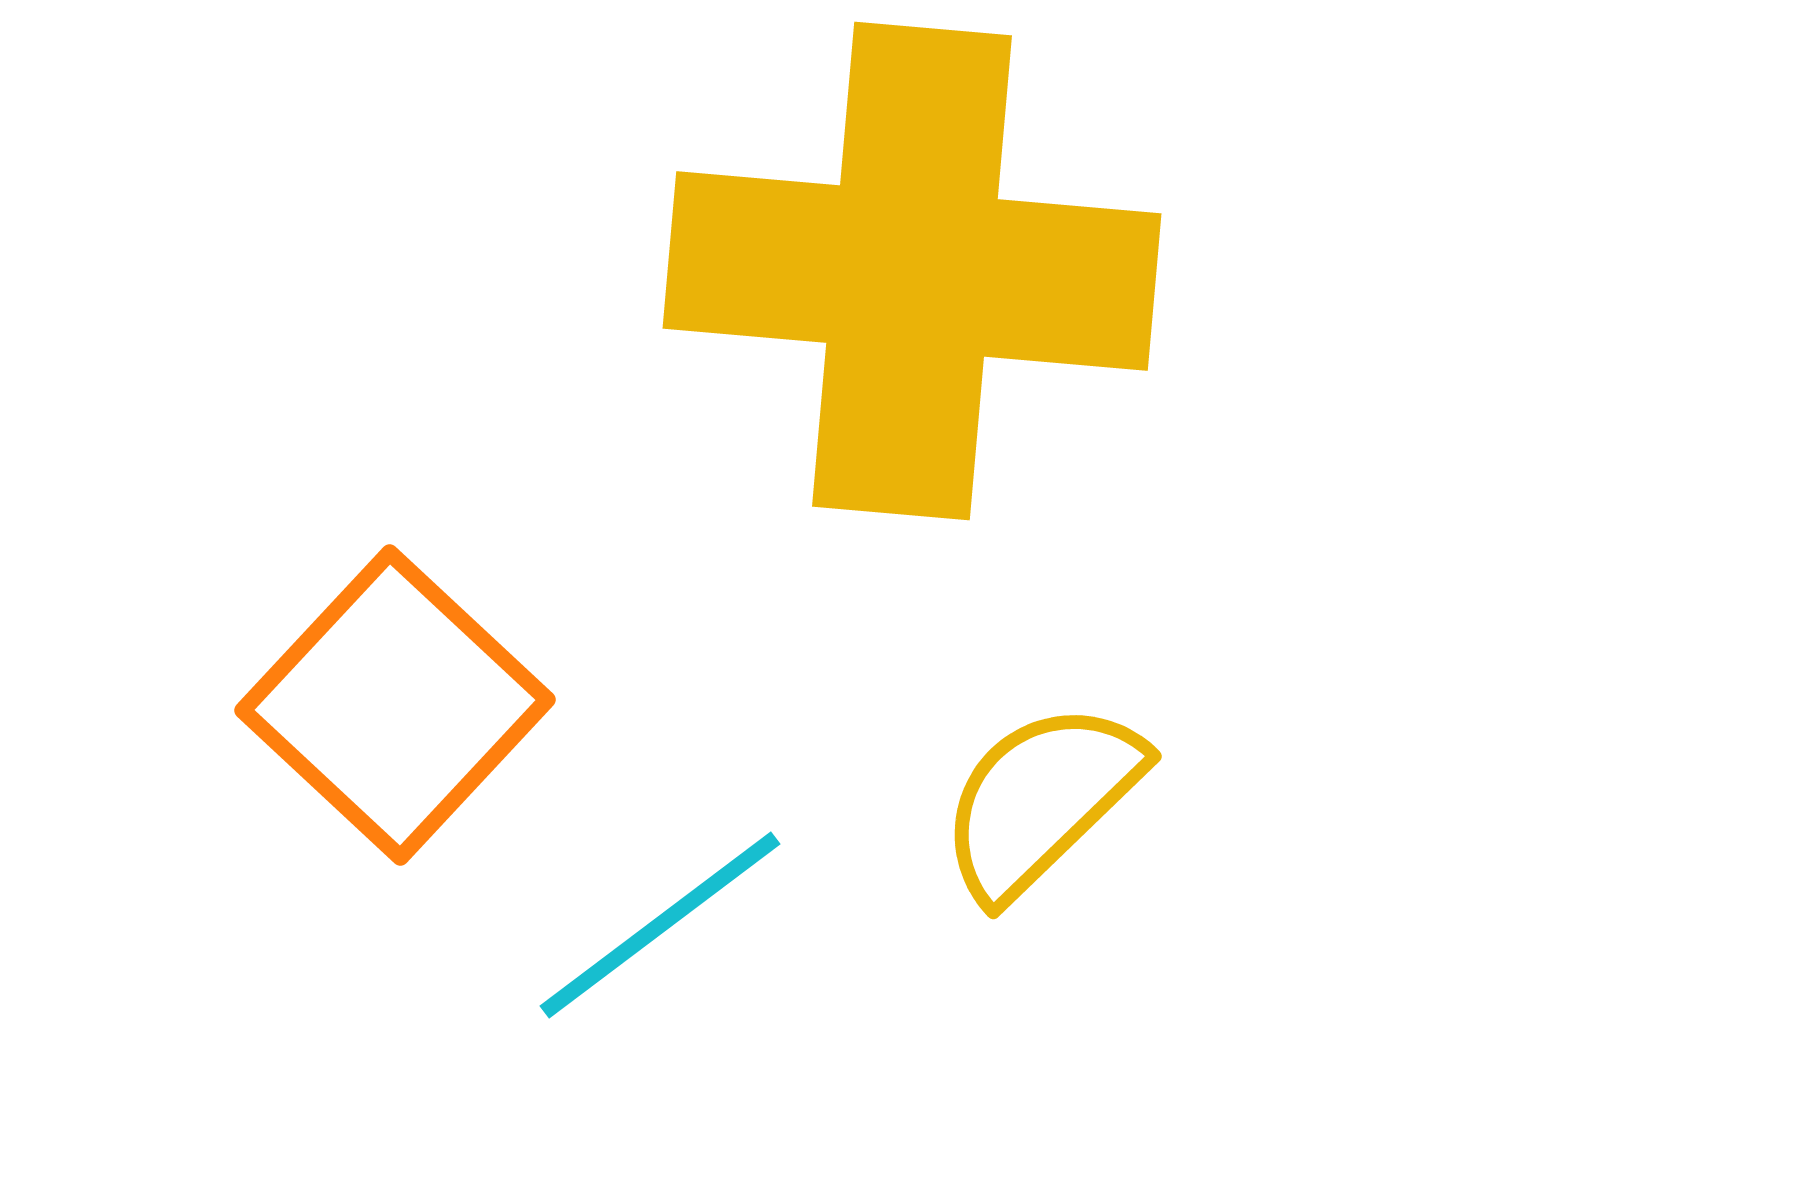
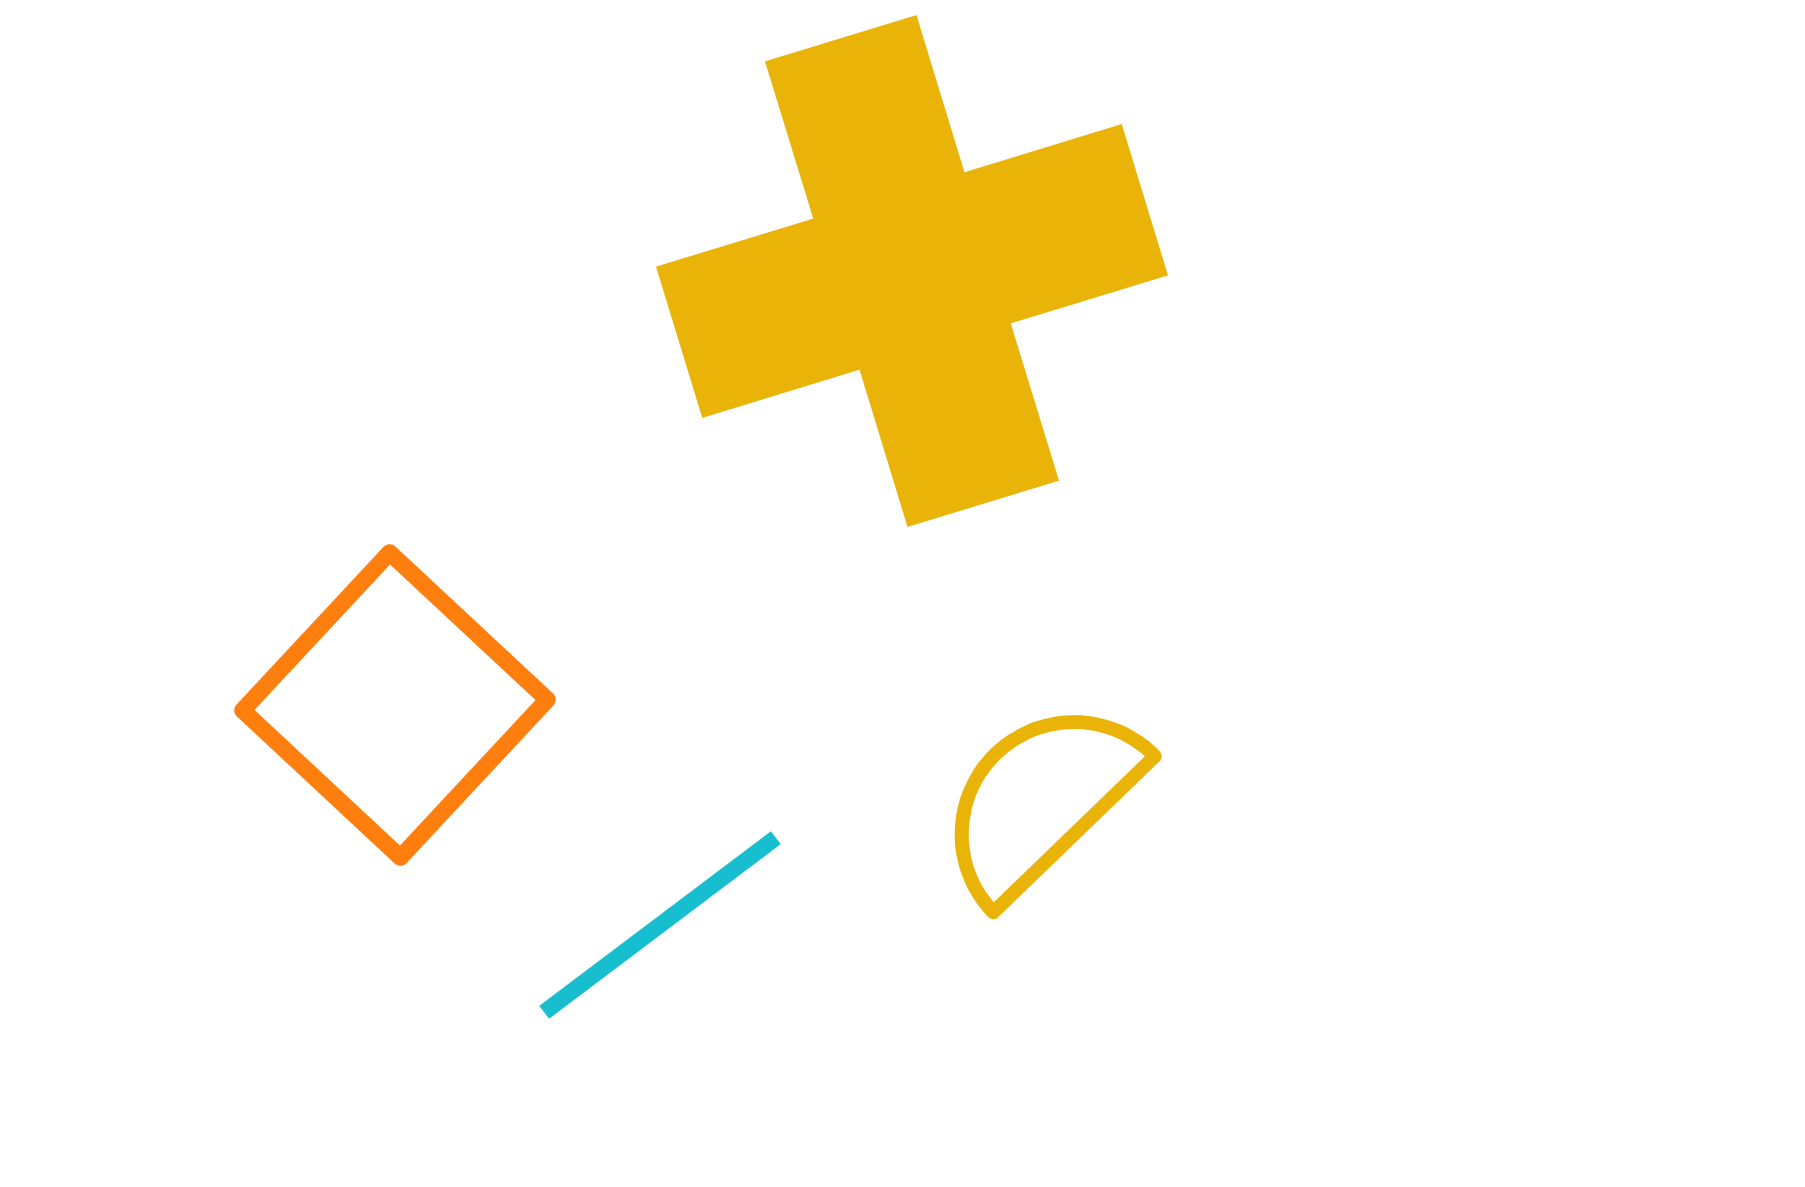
yellow cross: rotated 22 degrees counterclockwise
